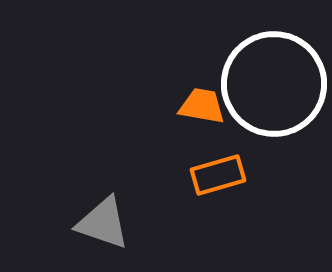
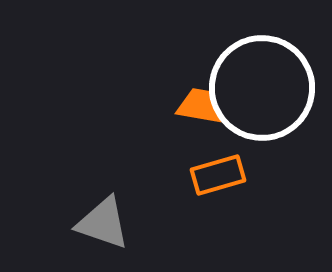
white circle: moved 12 px left, 4 px down
orange trapezoid: moved 2 px left
